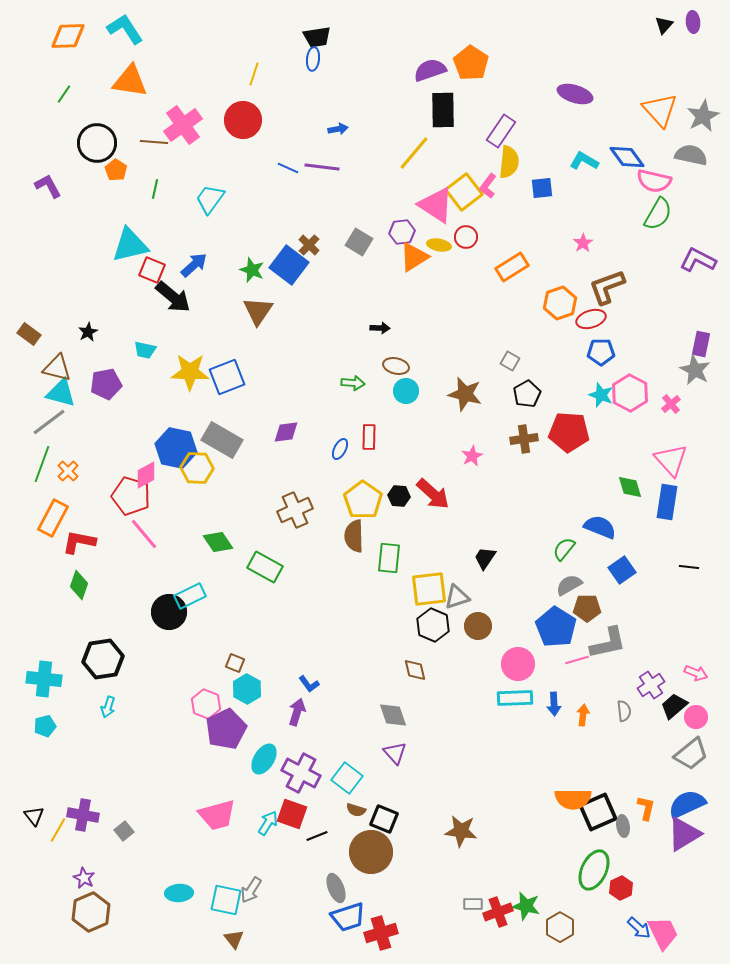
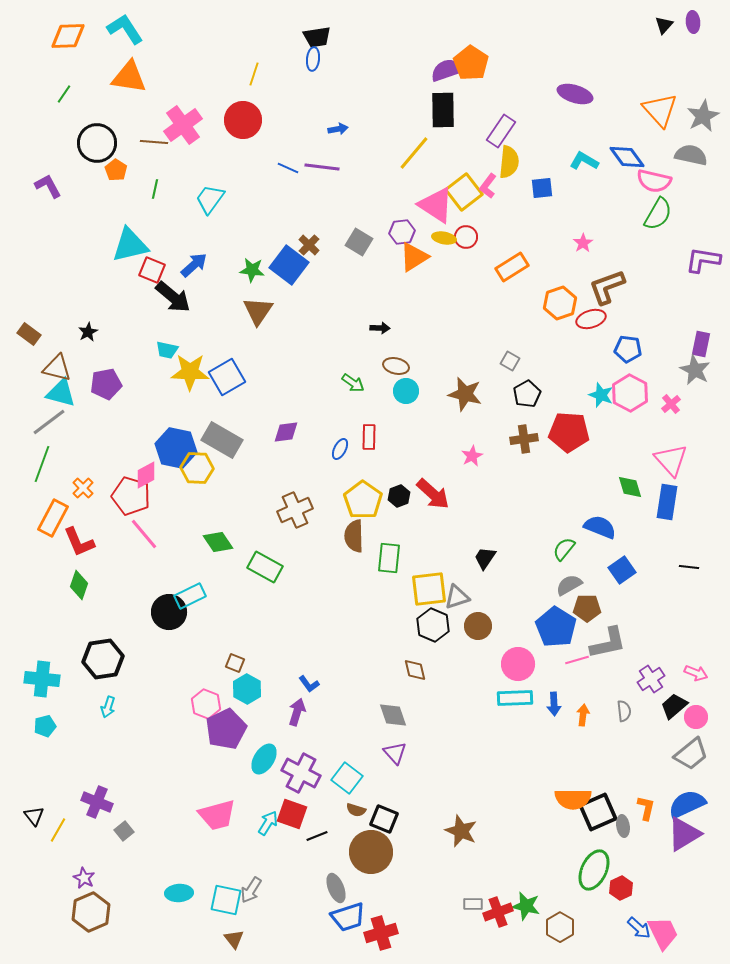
purple semicircle at (430, 70): moved 17 px right
orange triangle at (130, 81): moved 1 px left, 4 px up
yellow ellipse at (439, 245): moved 5 px right, 7 px up
purple L-shape at (698, 260): moved 5 px right; rotated 18 degrees counterclockwise
green star at (252, 270): rotated 15 degrees counterclockwise
cyan trapezoid at (145, 350): moved 22 px right
blue pentagon at (601, 352): moved 27 px right, 3 px up; rotated 8 degrees clockwise
blue square at (227, 377): rotated 9 degrees counterclockwise
green arrow at (353, 383): rotated 30 degrees clockwise
orange cross at (68, 471): moved 15 px right, 17 px down
black hexagon at (399, 496): rotated 25 degrees counterclockwise
red L-shape at (79, 542): rotated 124 degrees counterclockwise
cyan cross at (44, 679): moved 2 px left
purple cross at (651, 685): moved 6 px up
purple cross at (83, 815): moved 14 px right, 13 px up; rotated 12 degrees clockwise
brown star at (461, 831): rotated 16 degrees clockwise
